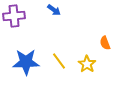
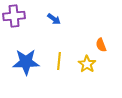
blue arrow: moved 9 px down
orange semicircle: moved 4 px left, 2 px down
yellow line: rotated 42 degrees clockwise
